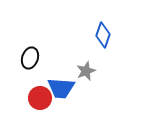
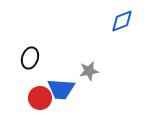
blue diamond: moved 19 px right, 14 px up; rotated 50 degrees clockwise
gray star: moved 3 px right; rotated 12 degrees clockwise
blue trapezoid: moved 1 px down
